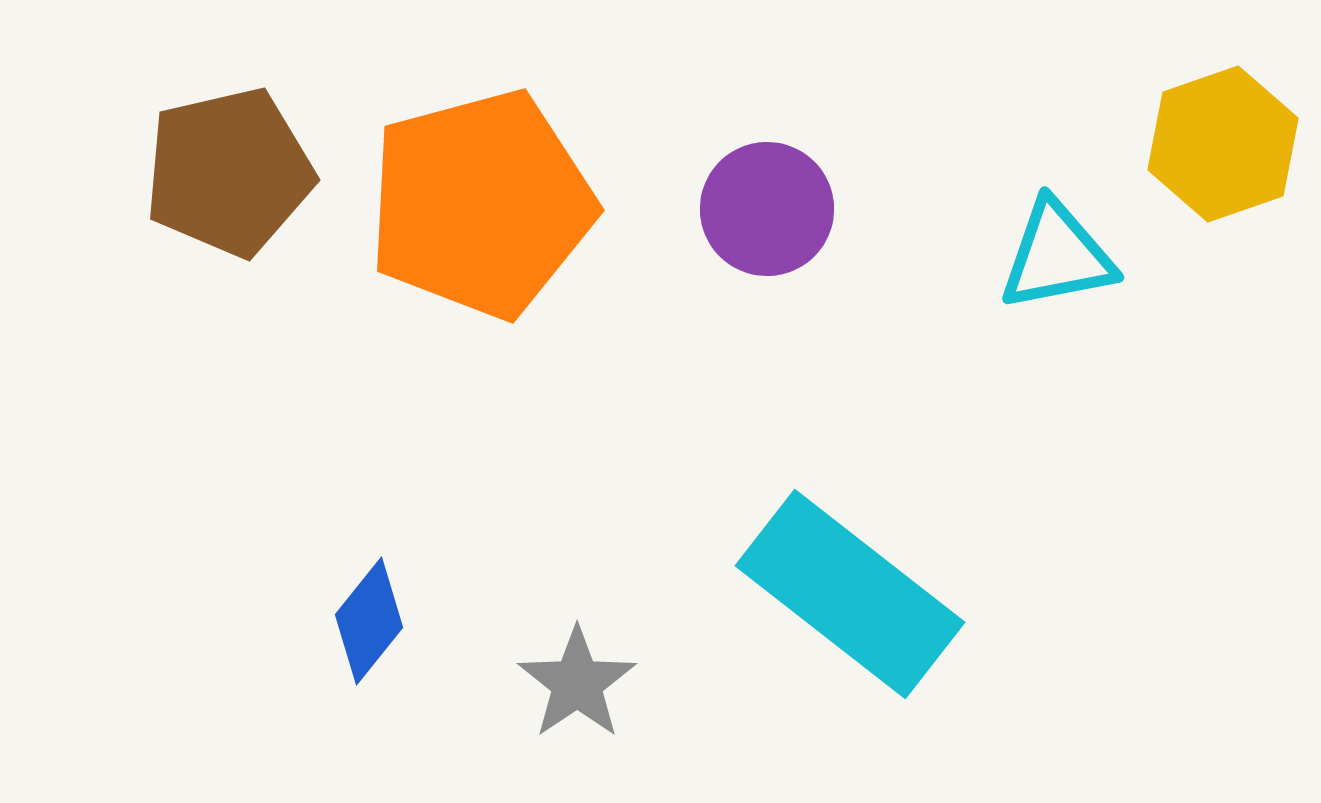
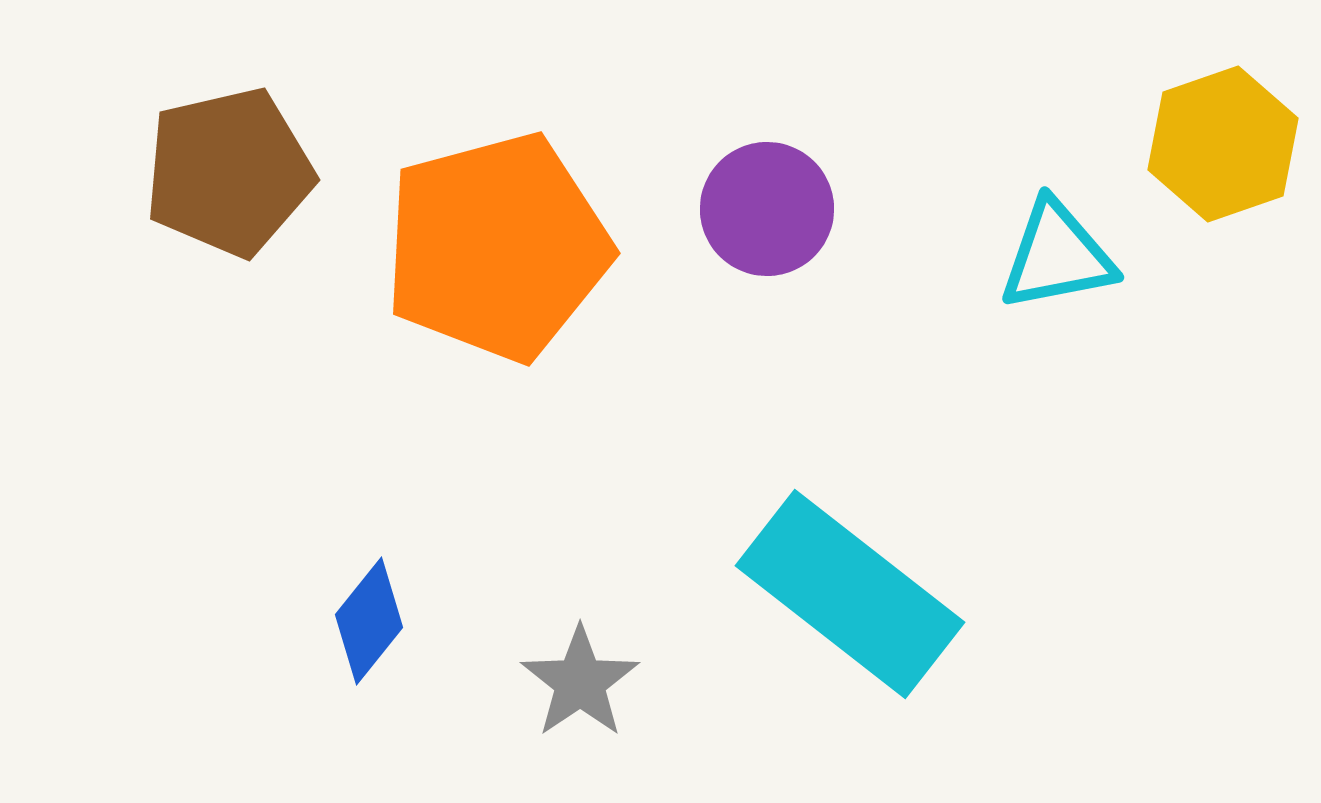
orange pentagon: moved 16 px right, 43 px down
gray star: moved 3 px right, 1 px up
